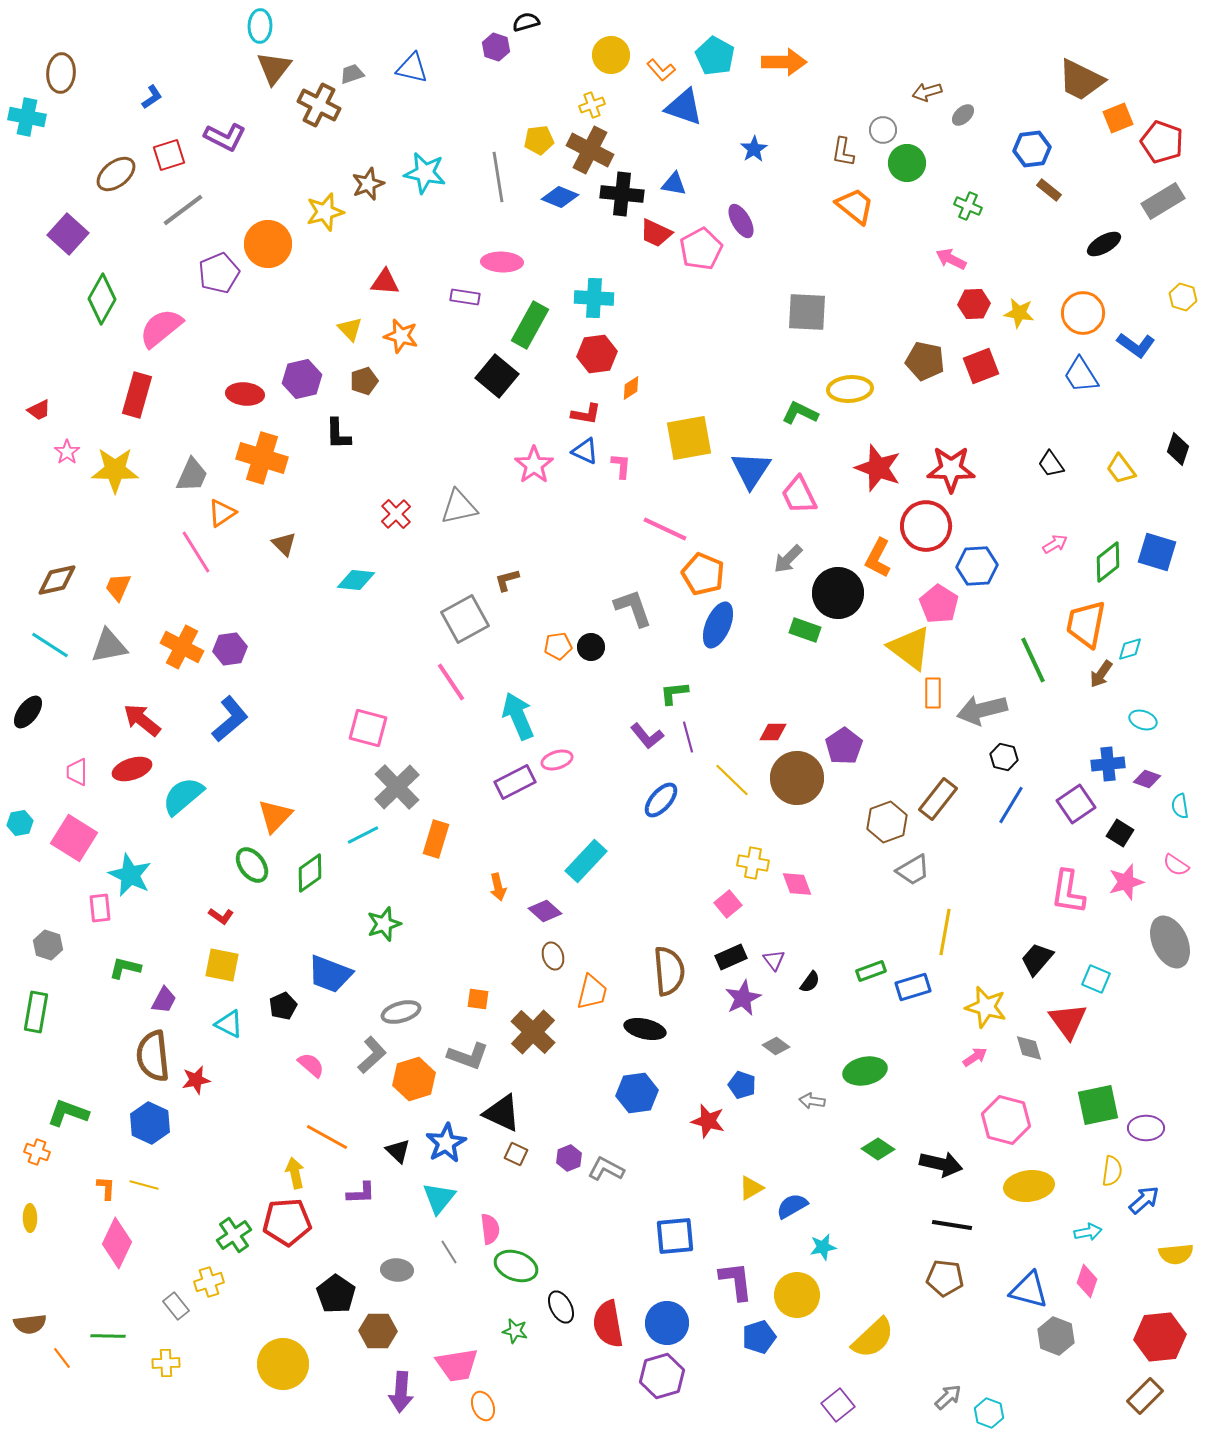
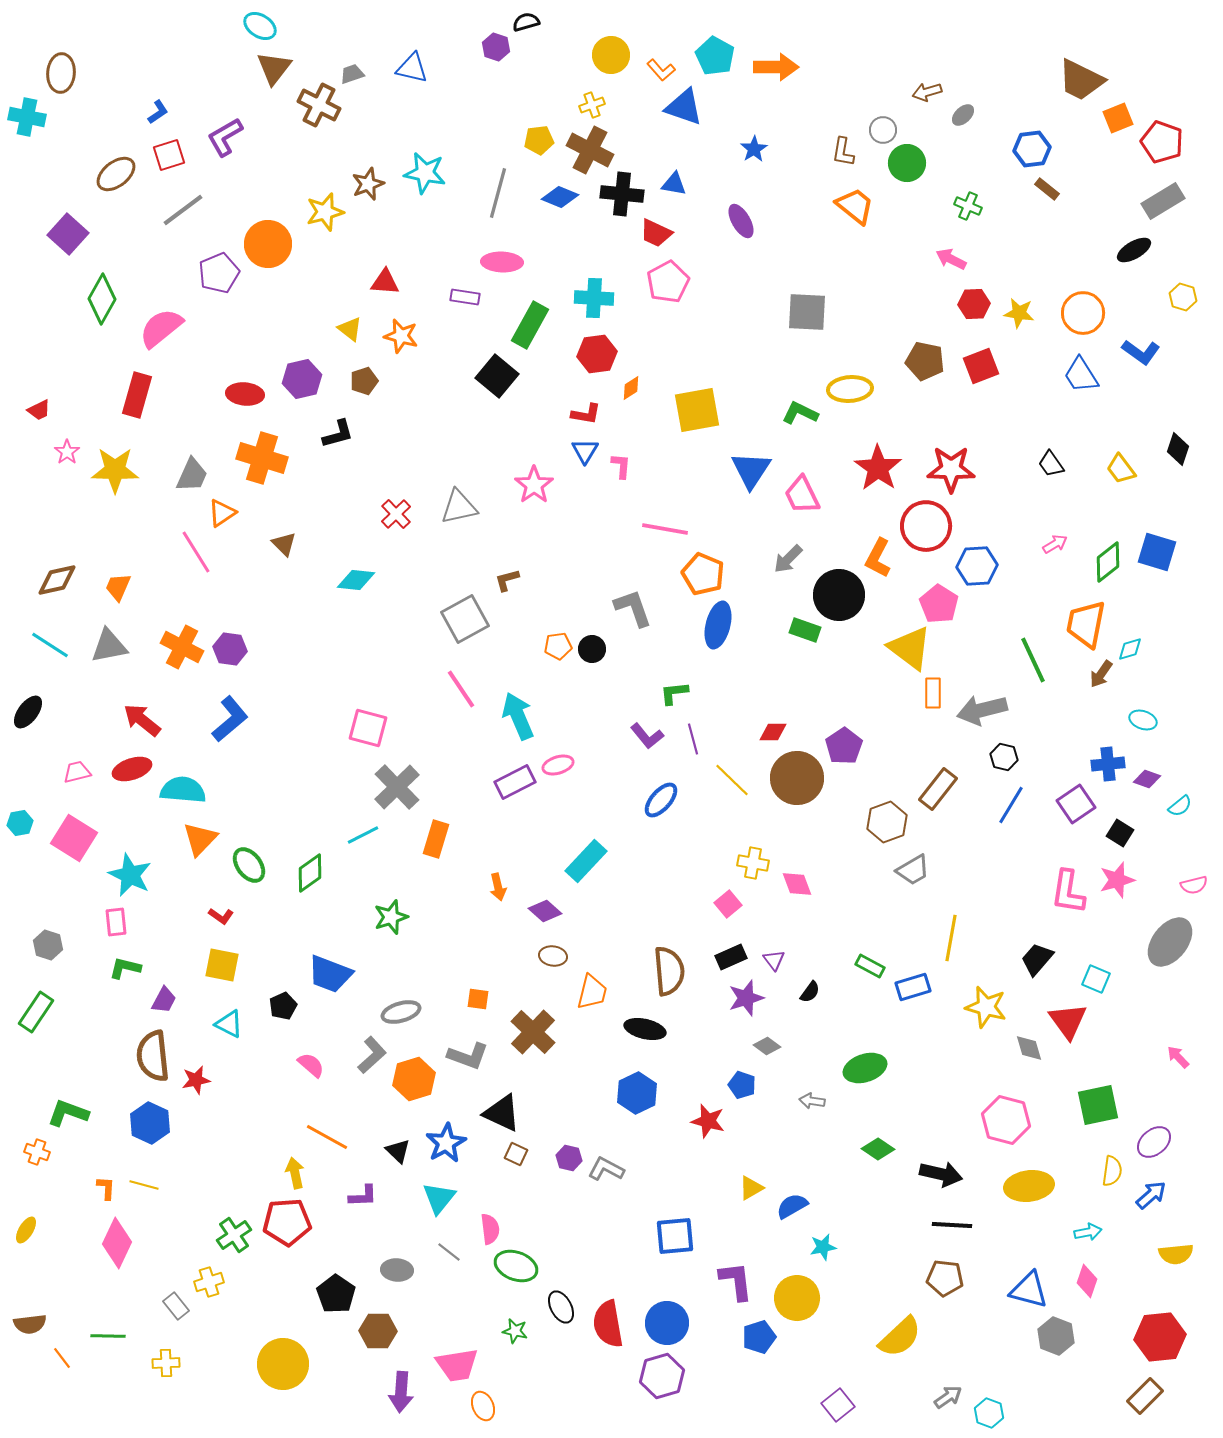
cyan ellipse at (260, 26): rotated 60 degrees counterclockwise
orange arrow at (784, 62): moved 8 px left, 5 px down
blue L-shape at (152, 97): moved 6 px right, 15 px down
purple L-shape at (225, 137): rotated 123 degrees clockwise
gray line at (498, 177): moved 16 px down; rotated 24 degrees clockwise
brown rectangle at (1049, 190): moved 2 px left, 1 px up
black ellipse at (1104, 244): moved 30 px right, 6 px down
pink pentagon at (701, 249): moved 33 px left, 33 px down
yellow triangle at (350, 329): rotated 8 degrees counterclockwise
blue L-shape at (1136, 345): moved 5 px right, 7 px down
black L-shape at (338, 434): rotated 104 degrees counterclockwise
yellow square at (689, 438): moved 8 px right, 28 px up
blue triangle at (585, 451): rotated 36 degrees clockwise
pink star at (534, 465): moved 20 px down
red star at (878, 468): rotated 15 degrees clockwise
pink trapezoid at (799, 495): moved 3 px right
pink line at (665, 529): rotated 15 degrees counterclockwise
black circle at (838, 593): moved 1 px right, 2 px down
blue ellipse at (718, 625): rotated 9 degrees counterclockwise
black circle at (591, 647): moved 1 px right, 2 px down
purple hexagon at (230, 649): rotated 16 degrees clockwise
pink line at (451, 682): moved 10 px right, 7 px down
purple line at (688, 737): moved 5 px right, 2 px down
pink ellipse at (557, 760): moved 1 px right, 5 px down
pink trapezoid at (77, 772): rotated 76 degrees clockwise
cyan semicircle at (183, 796): moved 6 px up; rotated 45 degrees clockwise
brown rectangle at (938, 799): moved 10 px up
cyan semicircle at (1180, 806): rotated 120 degrees counterclockwise
orange triangle at (275, 816): moved 75 px left, 23 px down
green ellipse at (252, 865): moved 3 px left
pink semicircle at (1176, 865): moved 18 px right, 20 px down; rotated 48 degrees counterclockwise
pink star at (1126, 882): moved 9 px left, 2 px up
pink rectangle at (100, 908): moved 16 px right, 14 px down
green star at (384, 924): moved 7 px right, 7 px up
yellow line at (945, 932): moved 6 px right, 6 px down
gray ellipse at (1170, 942): rotated 63 degrees clockwise
brown ellipse at (553, 956): rotated 64 degrees counterclockwise
green rectangle at (871, 971): moved 1 px left, 5 px up; rotated 48 degrees clockwise
black semicircle at (810, 982): moved 10 px down
purple star at (743, 998): moved 3 px right; rotated 9 degrees clockwise
green rectangle at (36, 1012): rotated 24 degrees clockwise
gray diamond at (776, 1046): moved 9 px left
pink arrow at (975, 1057): moved 203 px right; rotated 100 degrees counterclockwise
green ellipse at (865, 1071): moved 3 px up; rotated 6 degrees counterclockwise
blue hexagon at (637, 1093): rotated 18 degrees counterclockwise
purple ellipse at (1146, 1128): moved 8 px right, 14 px down; rotated 40 degrees counterclockwise
purple hexagon at (569, 1158): rotated 25 degrees counterclockwise
black arrow at (941, 1164): moved 10 px down
purple L-shape at (361, 1193): moved 2 px right, 3 px down
blue arrow at (1144, 1200): moved 7 px right, 5 px up
yellow ellipse at (30, 1218): moved 4 px left, 12 px down; rotated 32 degrees clockwise
black line at (952, 1225): rotated 6 degrees counterclockwise
gray line at (449, 1252): rotated 20 degrees counterclockwise
yellow circle at (797, 1295): moved 3 px down
yellow semicircle at (873, 1338): moved 27 px right, 1 px up
gray arrow at (948, 1397): rotated 8 degrees clockwise
